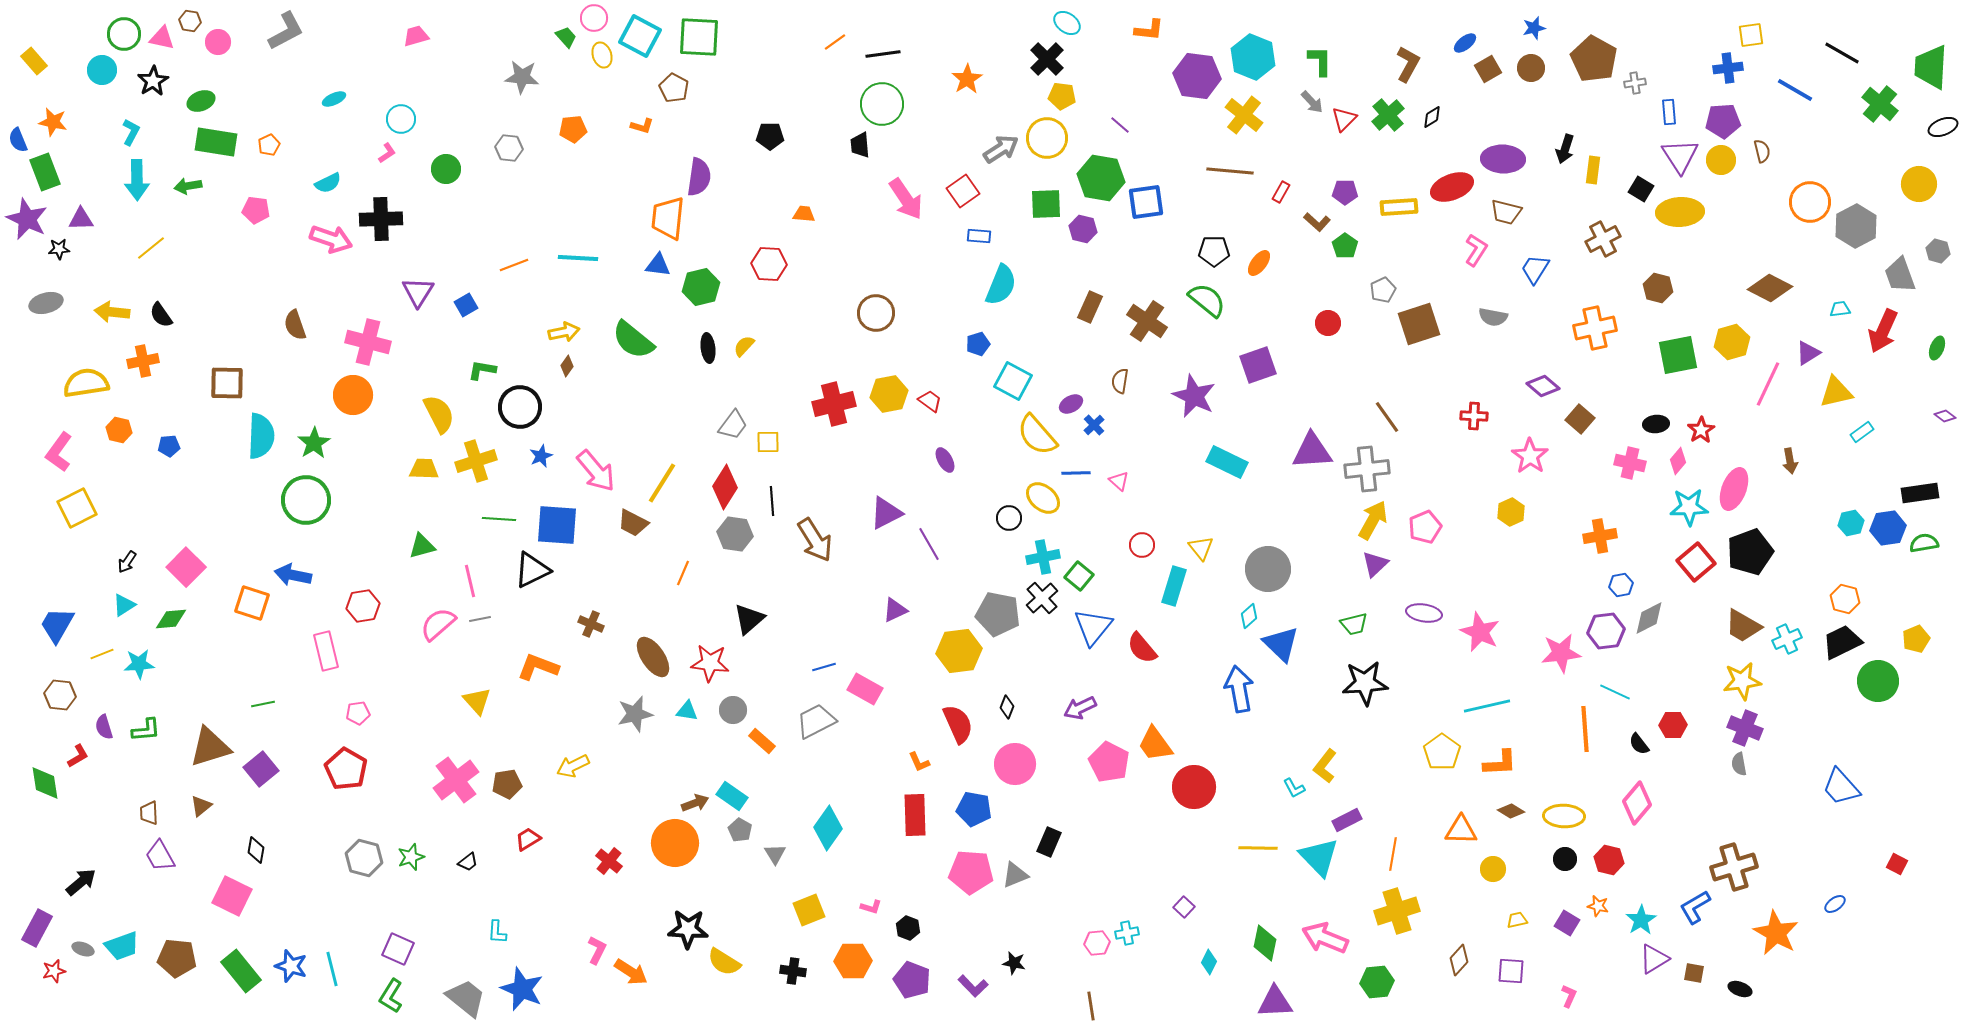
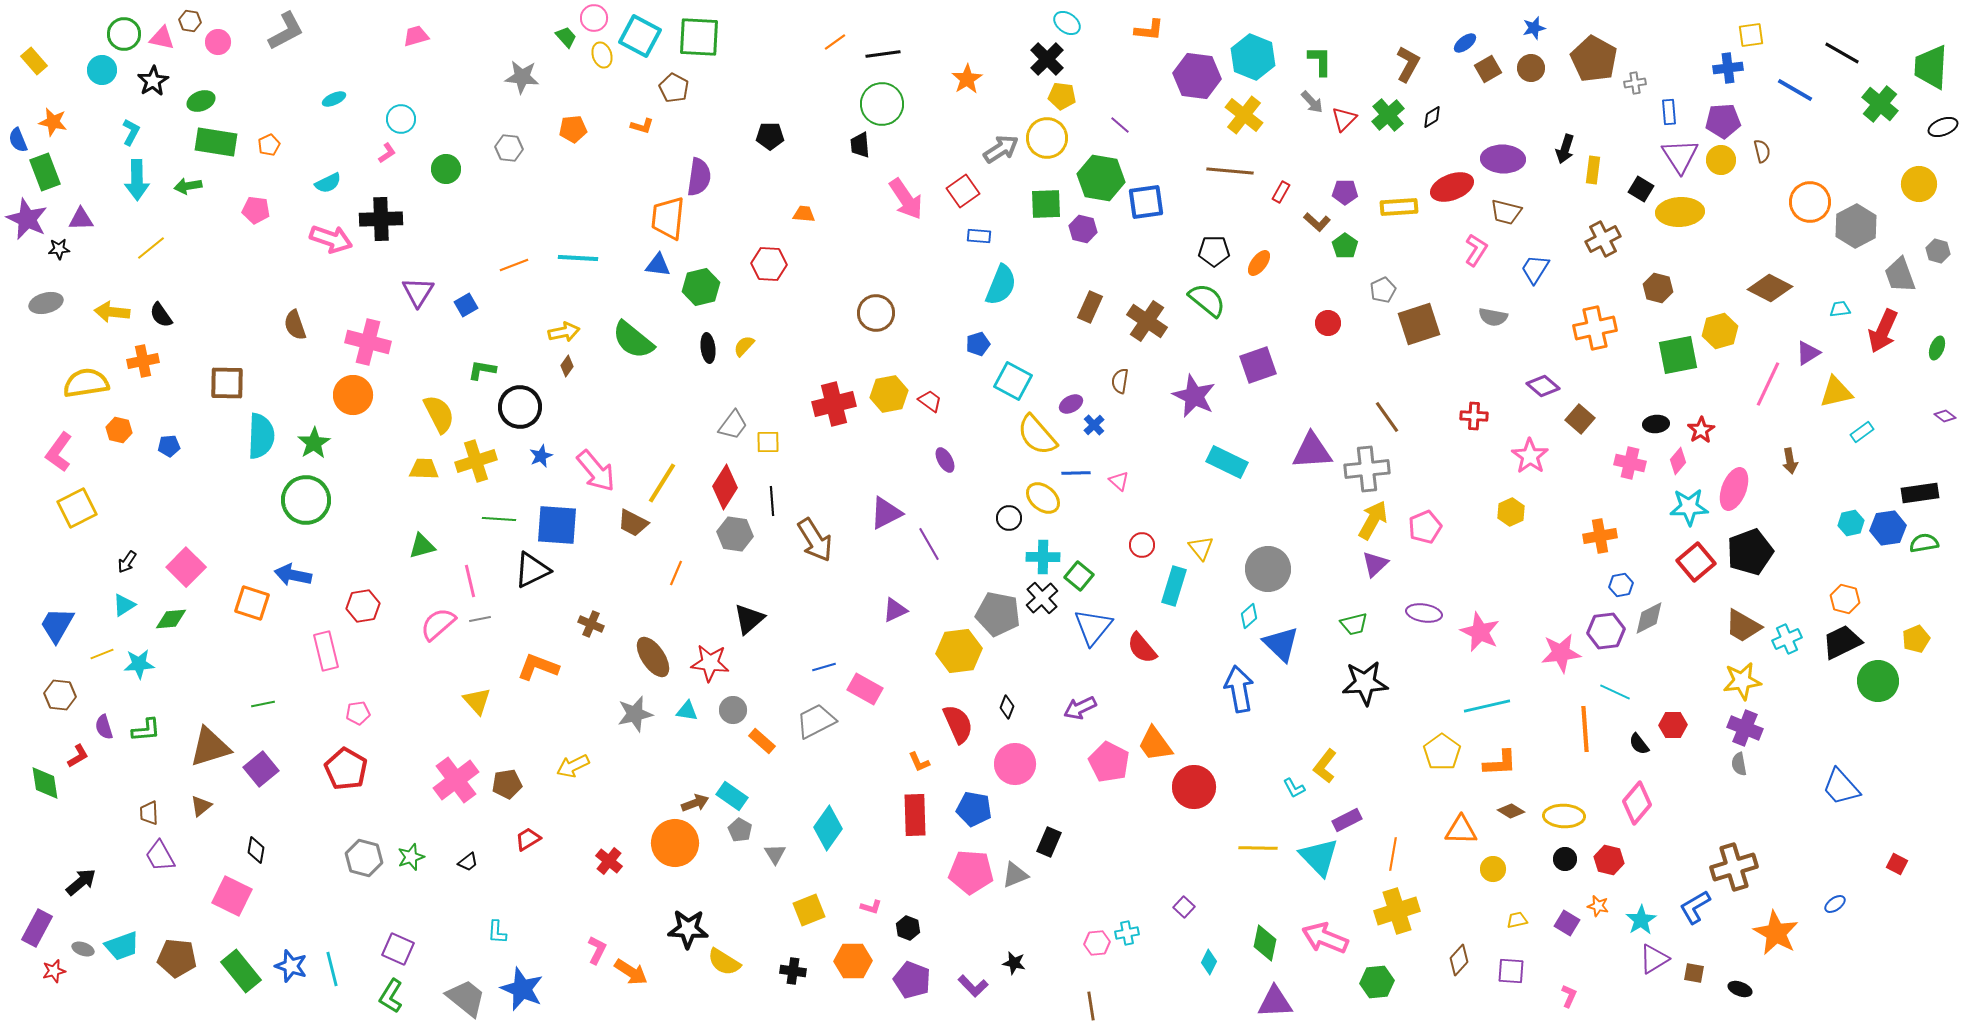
yellow hexagon at (1732, 342): moved 12 px left, 11 px up
cyan cross at (1043, 557): rotated 12 degrees clockwise
orange line at (683, 573): moved 7 px left
